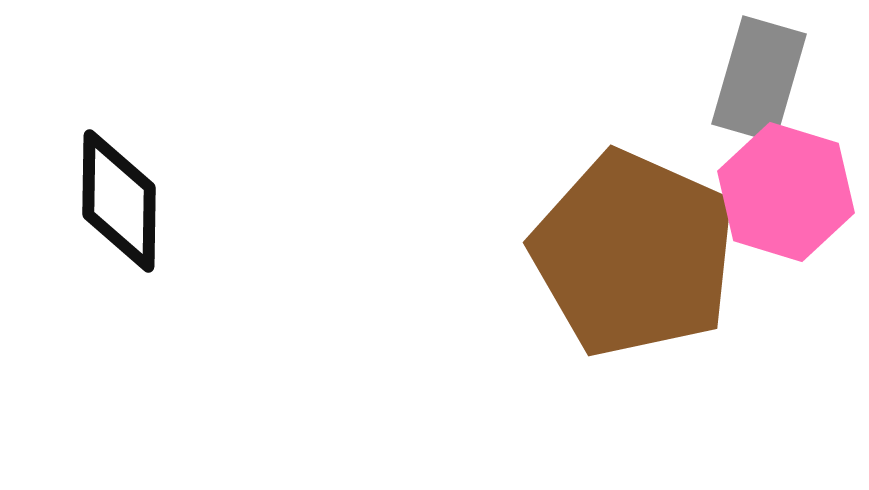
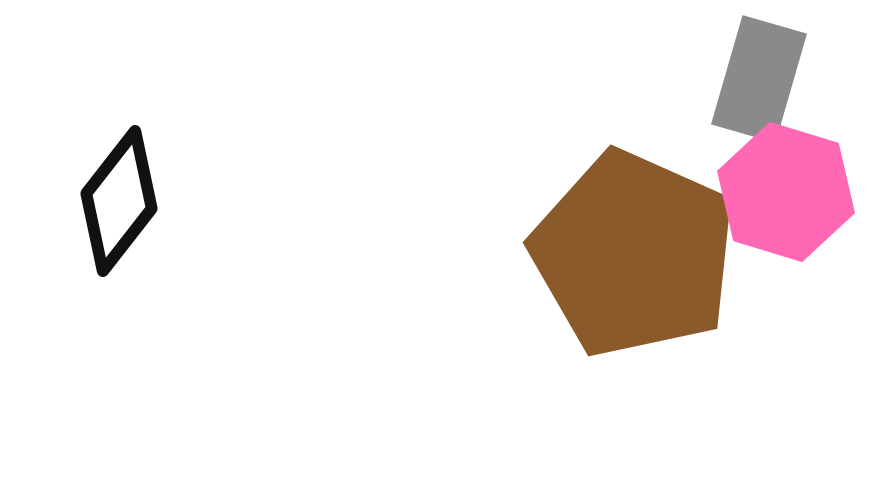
black diamond: rotated 37 degrees clockwise
